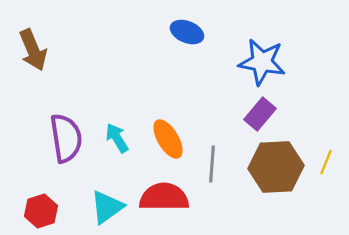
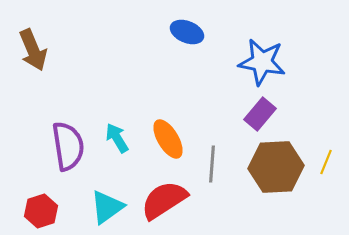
purple semicircle: moved 2 px right, 8 px down
red semicircle: moved 3 px down; rotated 33 degrees counterclockwise
